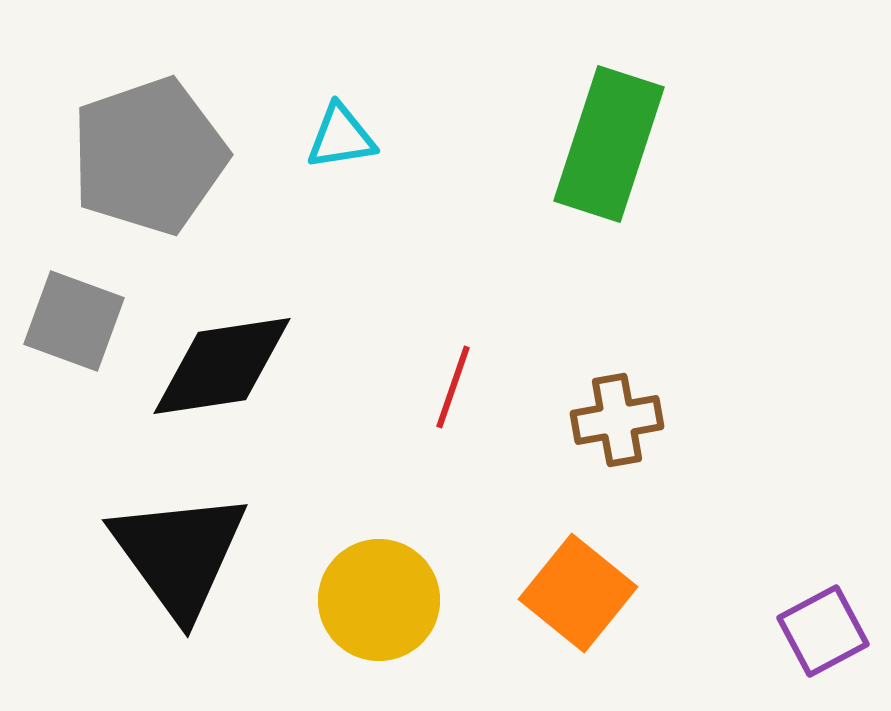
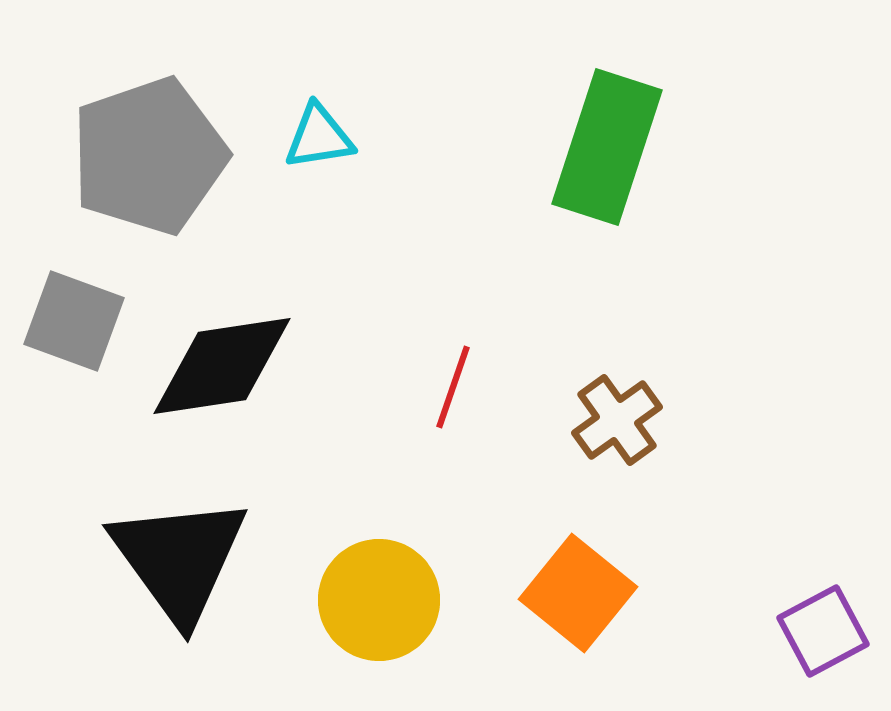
cyan triangle: moved 22 px left
green rectangle: moved 2 px left, 3 px down
brown cross: rotated 26 degrees counterclockwise
black triangle: moved 5 px down
